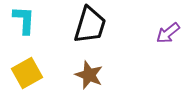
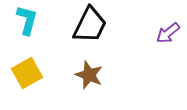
cyan L-shape: moved 3 px right; rotated 12 degrees clockwise
black trapezoid: rotated 9 degrees clockwise
